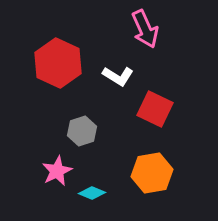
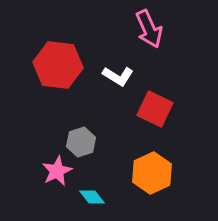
pink arrow: moved 4 px right
red hexagon: moved 2 px down; rotated 18 degrees counterclockwise
gray hexagon: moved 1 px left, 11 px down
orange hexagon: rotated 15 degrees counterclockwise
cyan diamond: moved 4 px down; rotated 28 degrees clockwise
